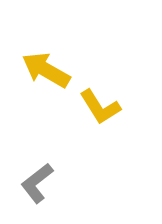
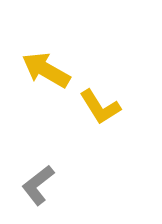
gray L-shape: moved 1 px right, 2 px down
